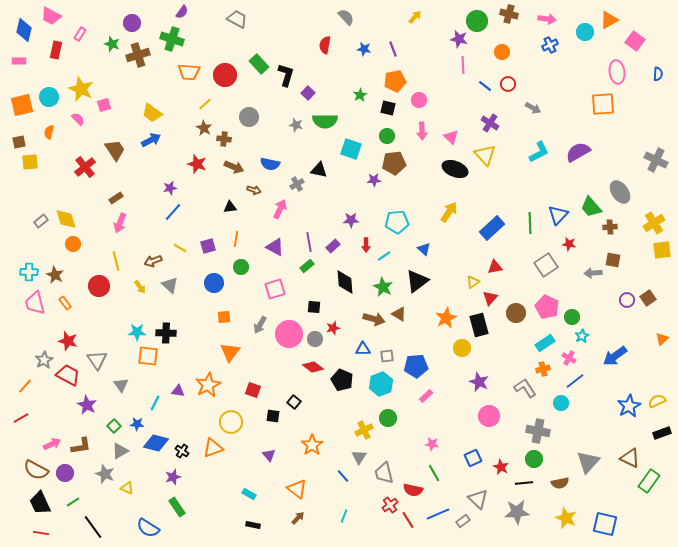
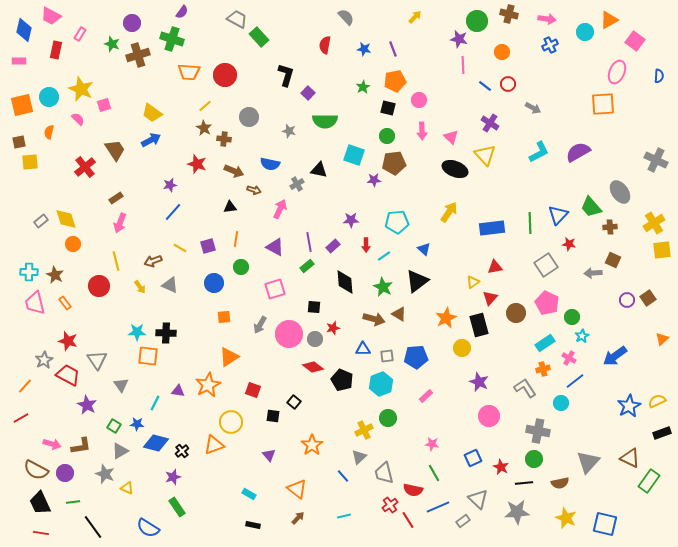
green rectangle at (259, 64): moved 27 px up
pink ellipse at (617, 72): rotated 30 degrees clockwise
blue semicircle at (658, 74): moved 1 px right, 2 px down
green star at (360, 95): moved 3 px right, 8 px up
yellow line at (205, 104): moved 2 px down
gray star at (296, 125): moved 7 px left, 6 px down
cyan square at (351, 149): moved 3 px right, 6 px down
brown arrow at (234, 167): moved 4 px down
purple star at (170, 188): moved 3 px up
blue rectangle at (492, 228): rotated 35 degrees clockwise
brown square at (613, 260): rotated 14 degrees clockwise
gray triangle at (170, 285): rotated 18 degrees counterclockwise
pink pentagon at (547, 307): moved 4 px up
orange triangle at (230, 352): moved 1 px left, 5 px down; rotated 20 degrees clockwise
blue pentagon at (416, 366): moved 9 px up
green square at (114, 426): rotated 16 degrees counterclockwise
pink arrow at (52, 444): rotated 42 degrees clockwise
orange triangle at (213, 448): moved 1 px right, 3 px up
black cross at (182, 451): rotated 16 degrees clockwise
gray triangle at (359, 457): rotated 14 degrees clockwise
green line at (73, 502): rotated 24 degrees clockwise
blue line at (438, 514): moved 7 px up
cyan line at (344, 516): rotated 56 degrees clockwise
